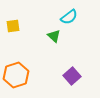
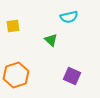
cyan semicircle: rotated 24 degrees clockwise
green triangle: moved 3 px left, 4 px down
purple square: rotated 24 degrees counterclockwise
